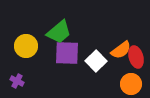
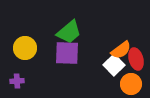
green trapezoid: moved 10 px right
yellow circle: moved 1 px left, 2 px down
red ellipse: moved 2 px down
white square: moved 18 px right, 4 px down
purple cross: rotated 32 degrees counterclockwise
